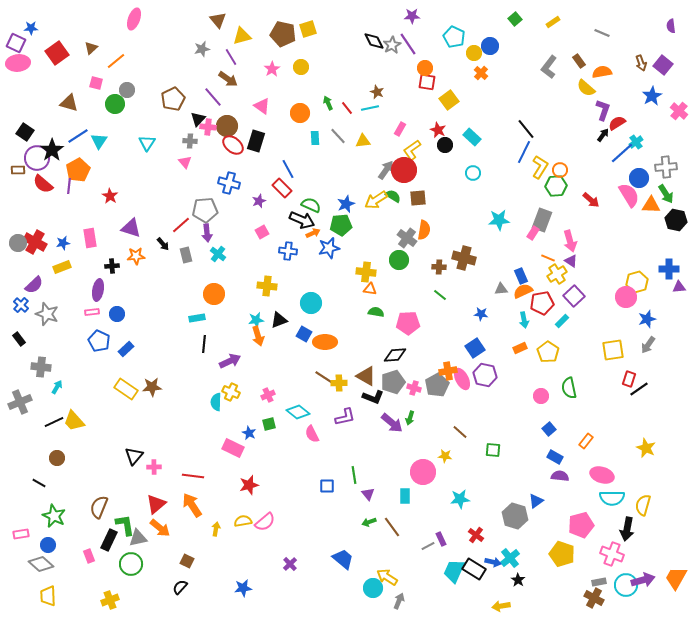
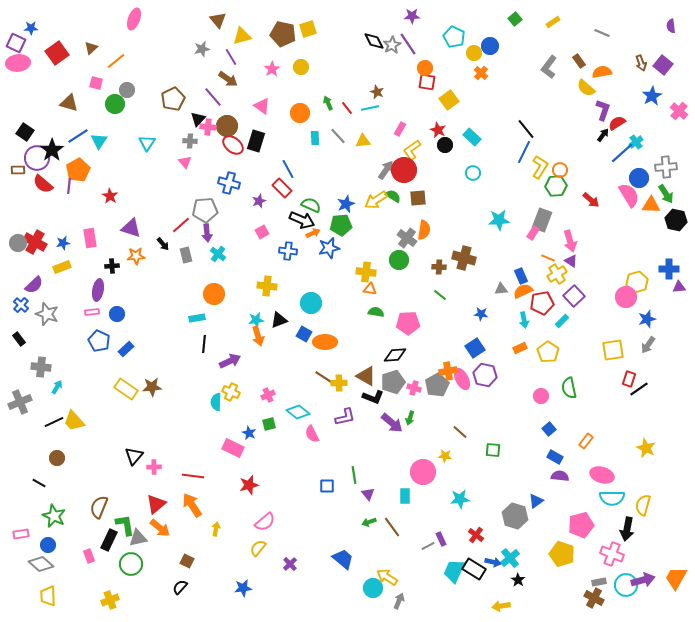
yellow semicircle at (243, 521): moved 15 px right, 27 px down; rotated 42 degrees counterclockwise
